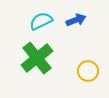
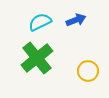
cyan semicircle: moved 1 px left, 1 px down
